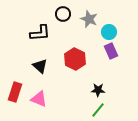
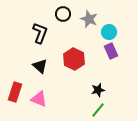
black L-shape: rotated 65 degrees counterclockwise
red hexagon: moved 1 px left
black star: rotated 16 degrees counterclockwise
